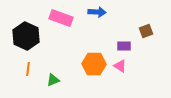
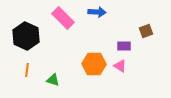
pink rectangle: moved 2 px right; rotated 25 degrees clockwise
orange line: moved 1 px left, 1 px down
green triangle: rotated 40 degrees clockwise
